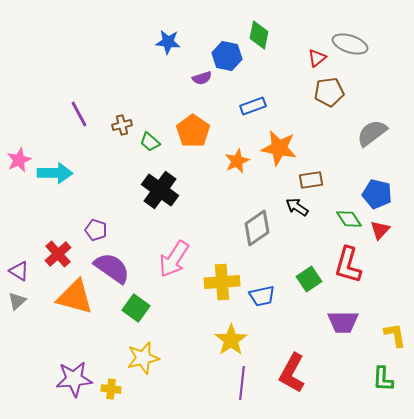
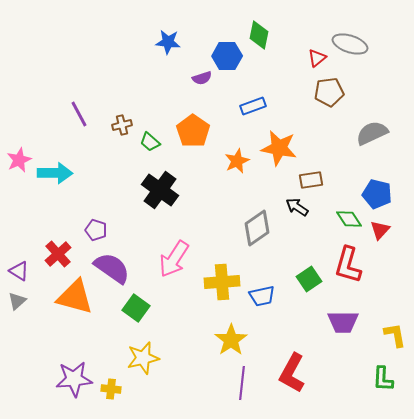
blue hexagon at (227, 56): rotated 12 degrees counterclockwise
gray semicircle at (372, 133): rotated 12 degrees clockwise
